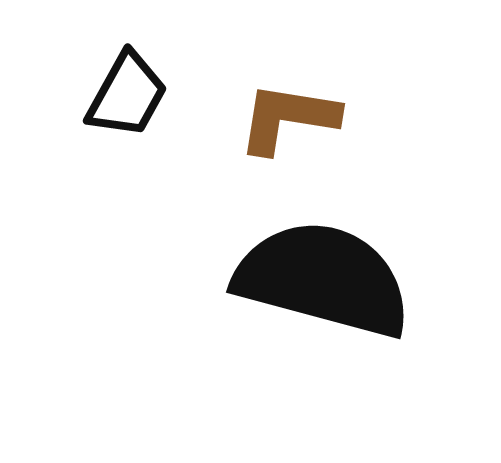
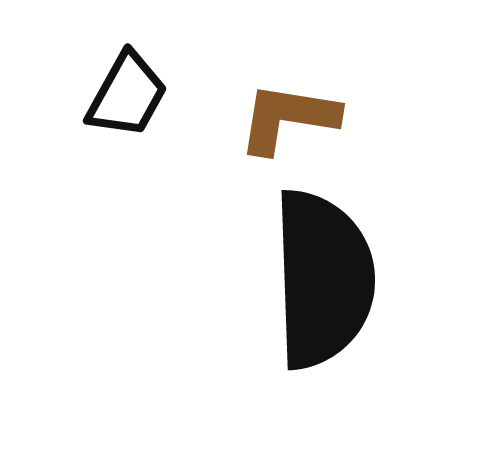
black semicircle: rotated 73 degrees clockwise
